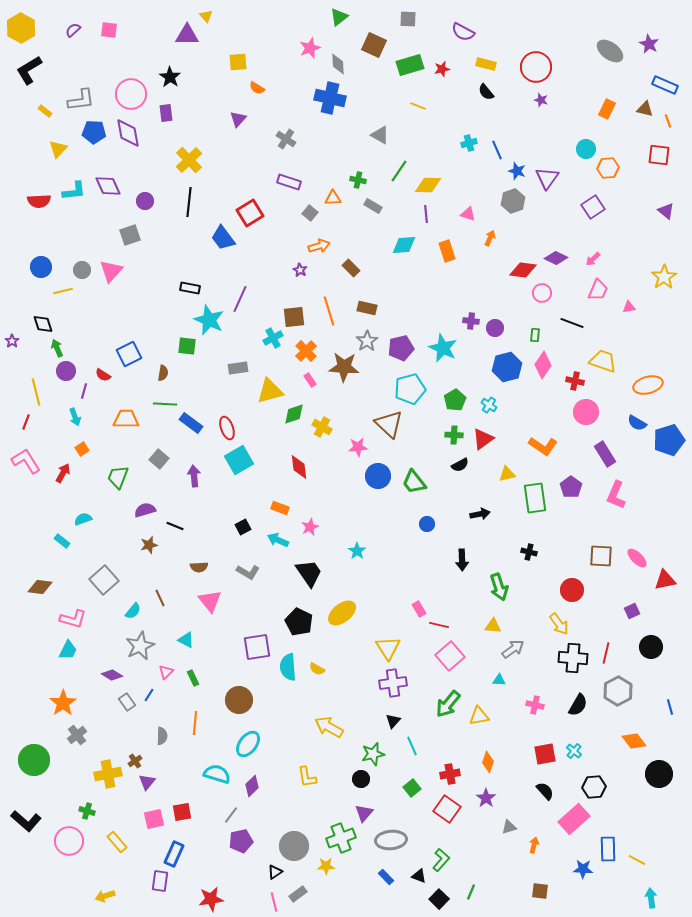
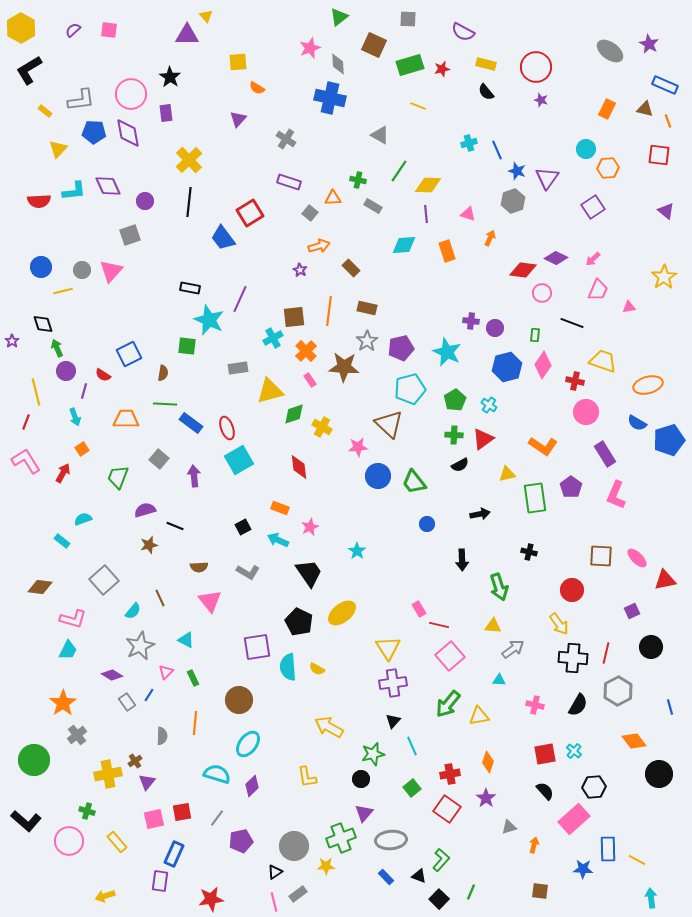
orange line at (329, 311): rotated 24 degrees clockwise
cyan star at (443, 348): moved 4 px right, 4 px down
gray line at (231, 815): moved 14 px left, 3 px down
